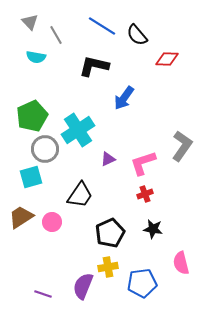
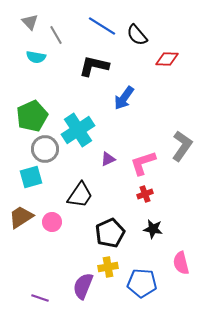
blue pentagon: rotated 12 degrees clockwise
purple line: moved 3 px left, 4 px down
